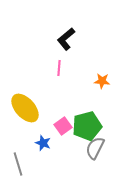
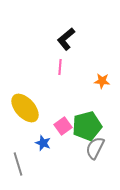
pink line: moved 1 px right, 1 px up
